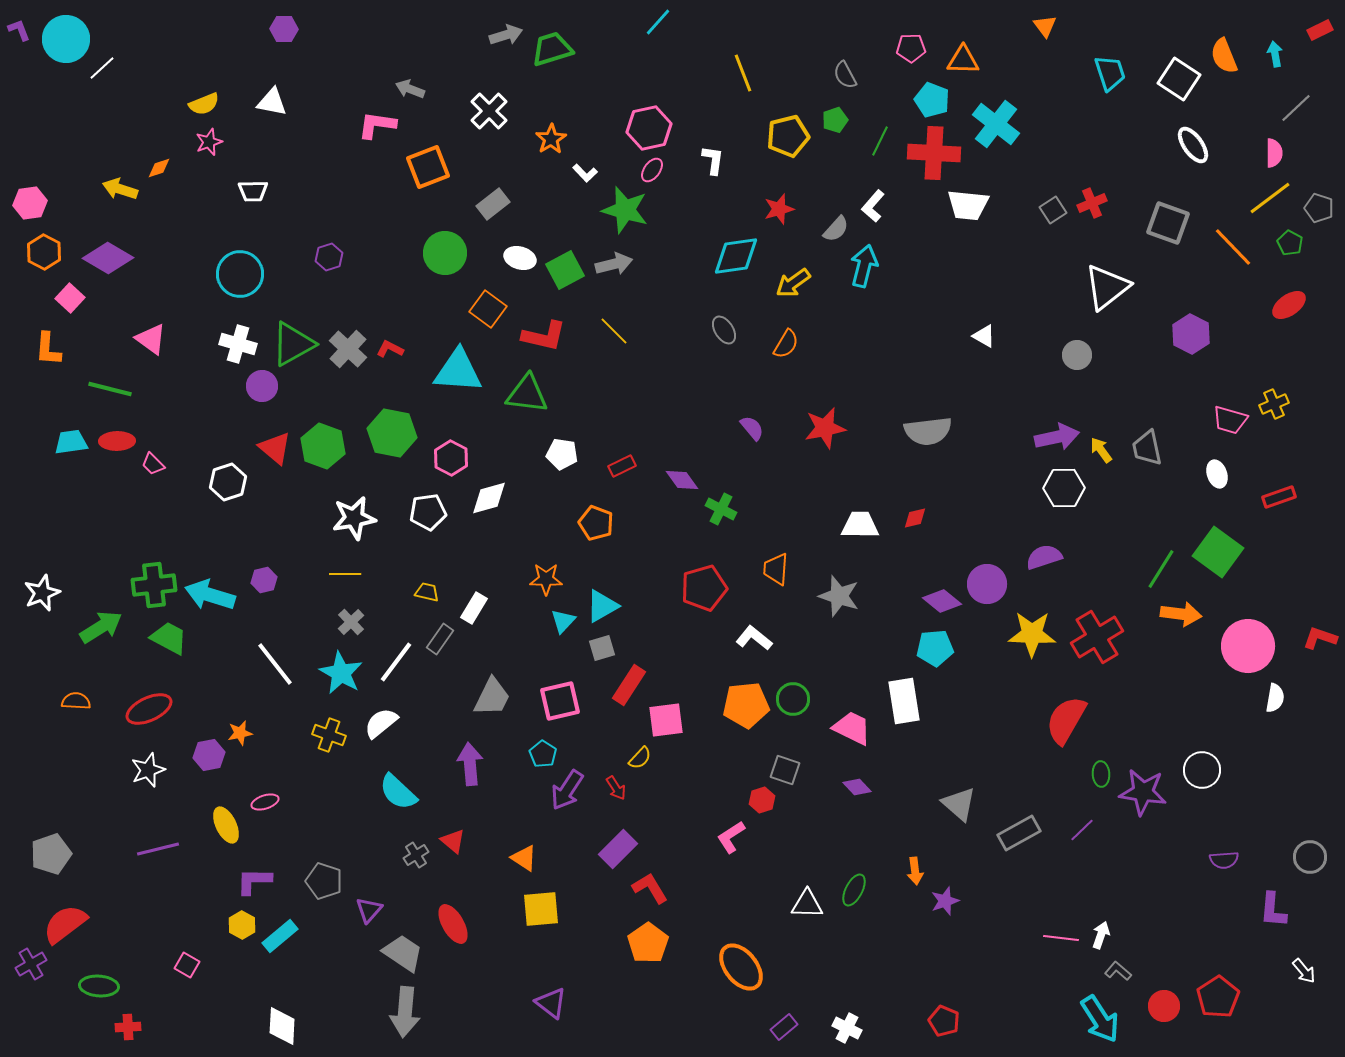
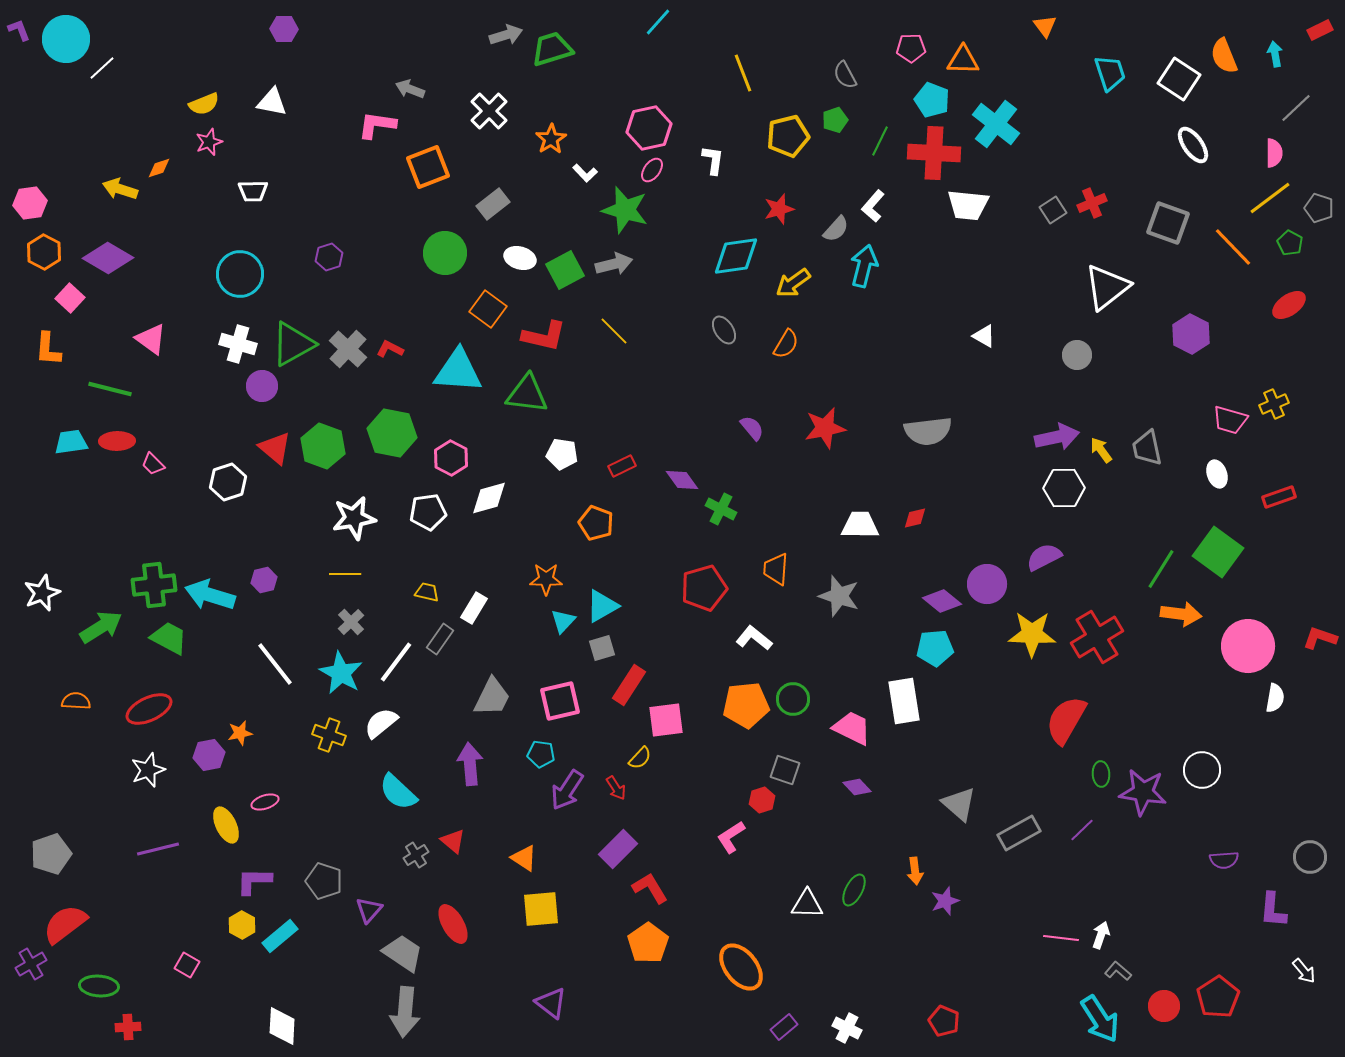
purple semicircle at (1044, 557): rotated 9 degrees counterclockwise
cyan pentagon at (543, 754): moved 2 px left; rotated 24 degrees counterclockwise
